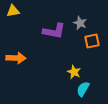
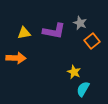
yellow triangle: moved 11 px right, 22 px down
orange square: rotated 28 degrees counterclockwise
